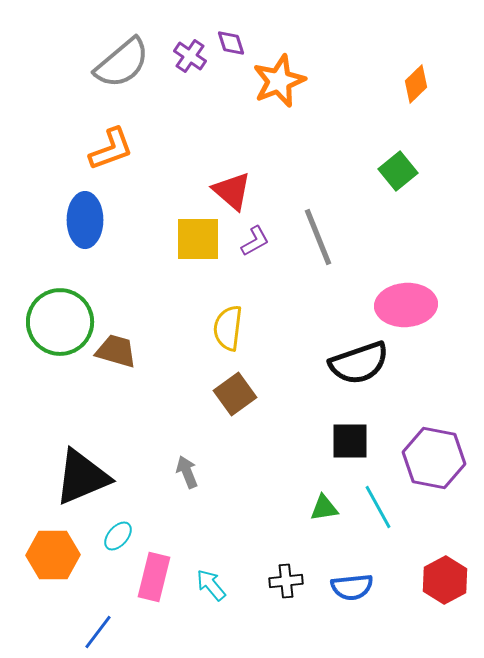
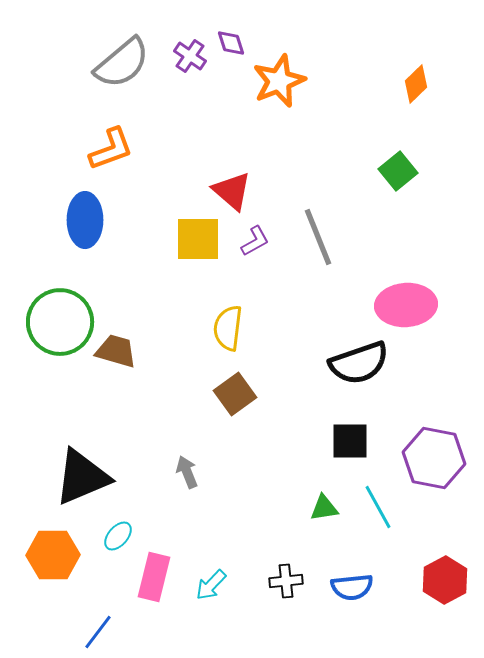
cyan arrow: rotated 96 degrees counterclockwise
